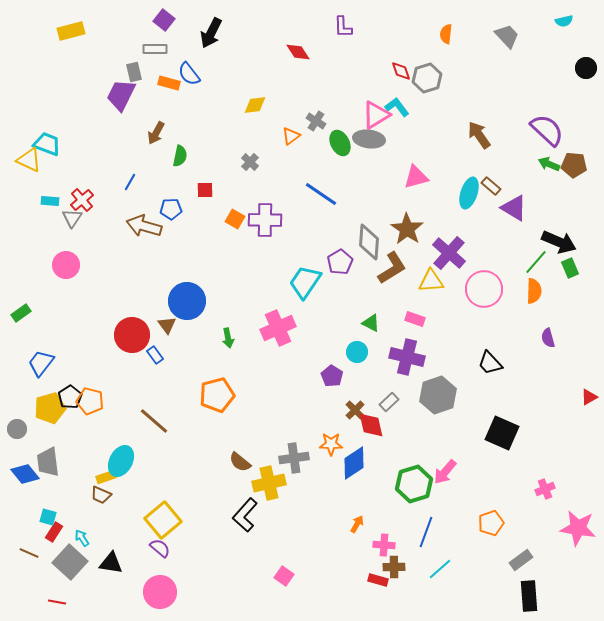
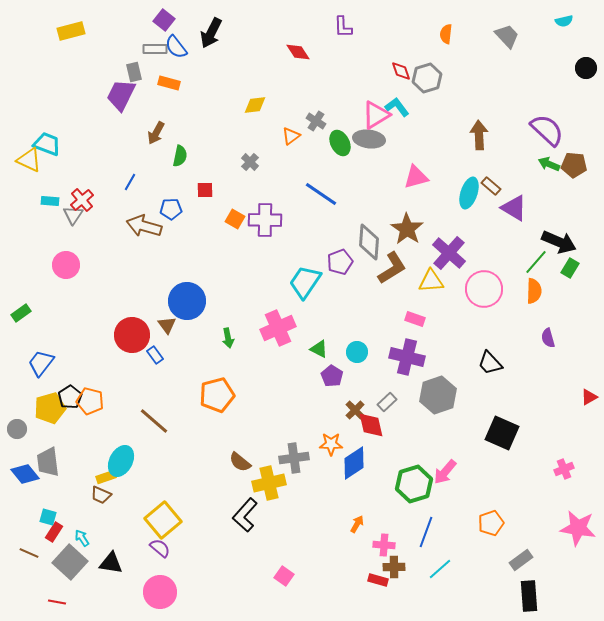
blue semicircle at (189, 74): moved 13 px left, 27 px up
brown arrow at (479, 135): rotated 32 degrees clockwise
gray triangle at (72, 218): moved 1 px right, 3 px up
purple pentagon at (340, 262): rotated 10 degrees clockwise
green rectangle at (570, 268): rotated 54 degrees clockwise
green triangle at (371, 323): moved 52 px left, 26 px down
gray rectangle at (389, 402): moved 2 px left
pink cross at (545, 489): moved 19 px right, 20 px up
